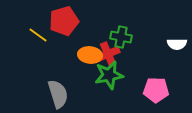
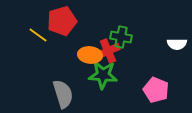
red pentagon: moved 2 px left
red cross: moved 3 px up
green star: moved 6 px left; rotated 16 degrees clockwise
pink pentagon: rotated 20 degrees clockwise
gray semicircle: moved 5 px right
